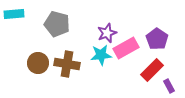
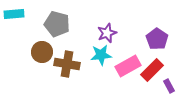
pink rectangle: moved 2 px right, 18 px down
brown circle: moved 4 px right, 11 px up
